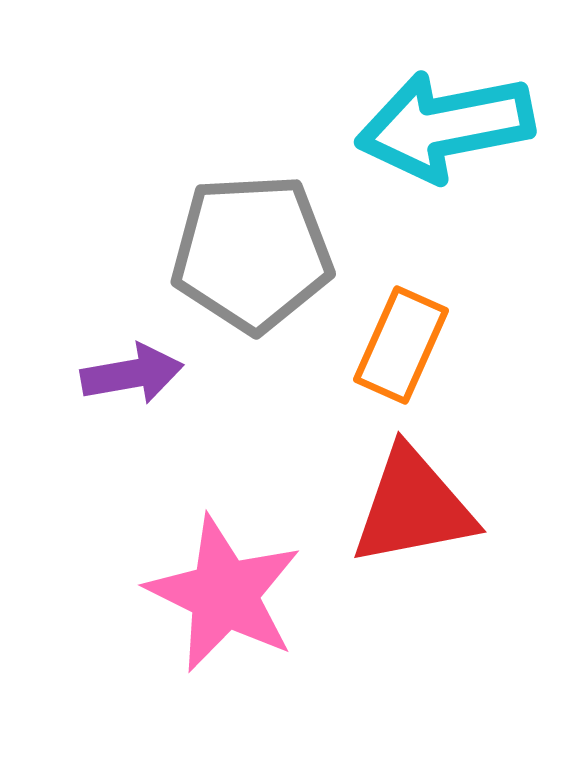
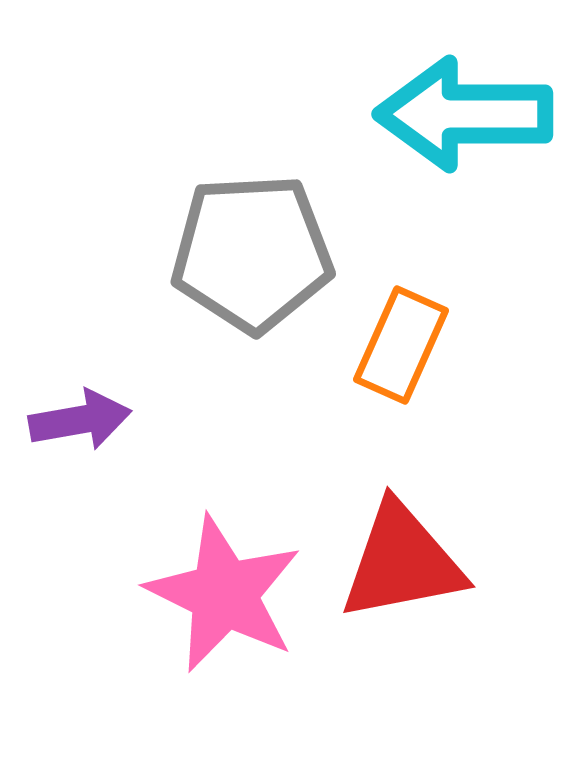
cyan arrow: moved 19 px right, 12 px up; rotated 11 degrees clockwise
purple arrow: moved 52 px left, 46 px down
red triangle: moved 11 px left, 55 px down
